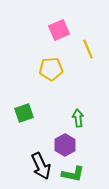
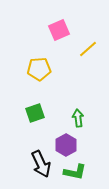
yellow line: rotated 72 degrees clockwise
yellow pentagon: moved 12 px left
green square: moved 11 px right
purple hexagon: moved 1 px right
black arrow: moved 2 px up
green L-shape: moved 2 px right, 2 px up
